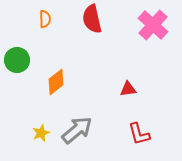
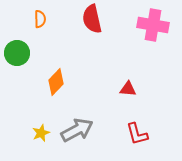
orange semicircle: moved 5 px left
pink cross: rotated 32 degrees counterclockwise
green circle: moved 7 px up
orange diamond: rotated 8 degrees counterclockwise
red triangle: rotated 12 degrees clockwise
gray arrow: rotated 12 degrees clockwise
red L-shape: moved 2 px left
